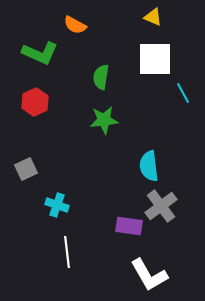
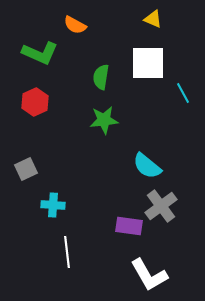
yellow triangle: moved 2 px down
white square: moved 7 px left, 4 px down
cyan semicircle: moved 2 px left; rotated 44 degrees counterclockwise
cyan cross: moved 4 px left; rotated 15 degrees counterclockwise
